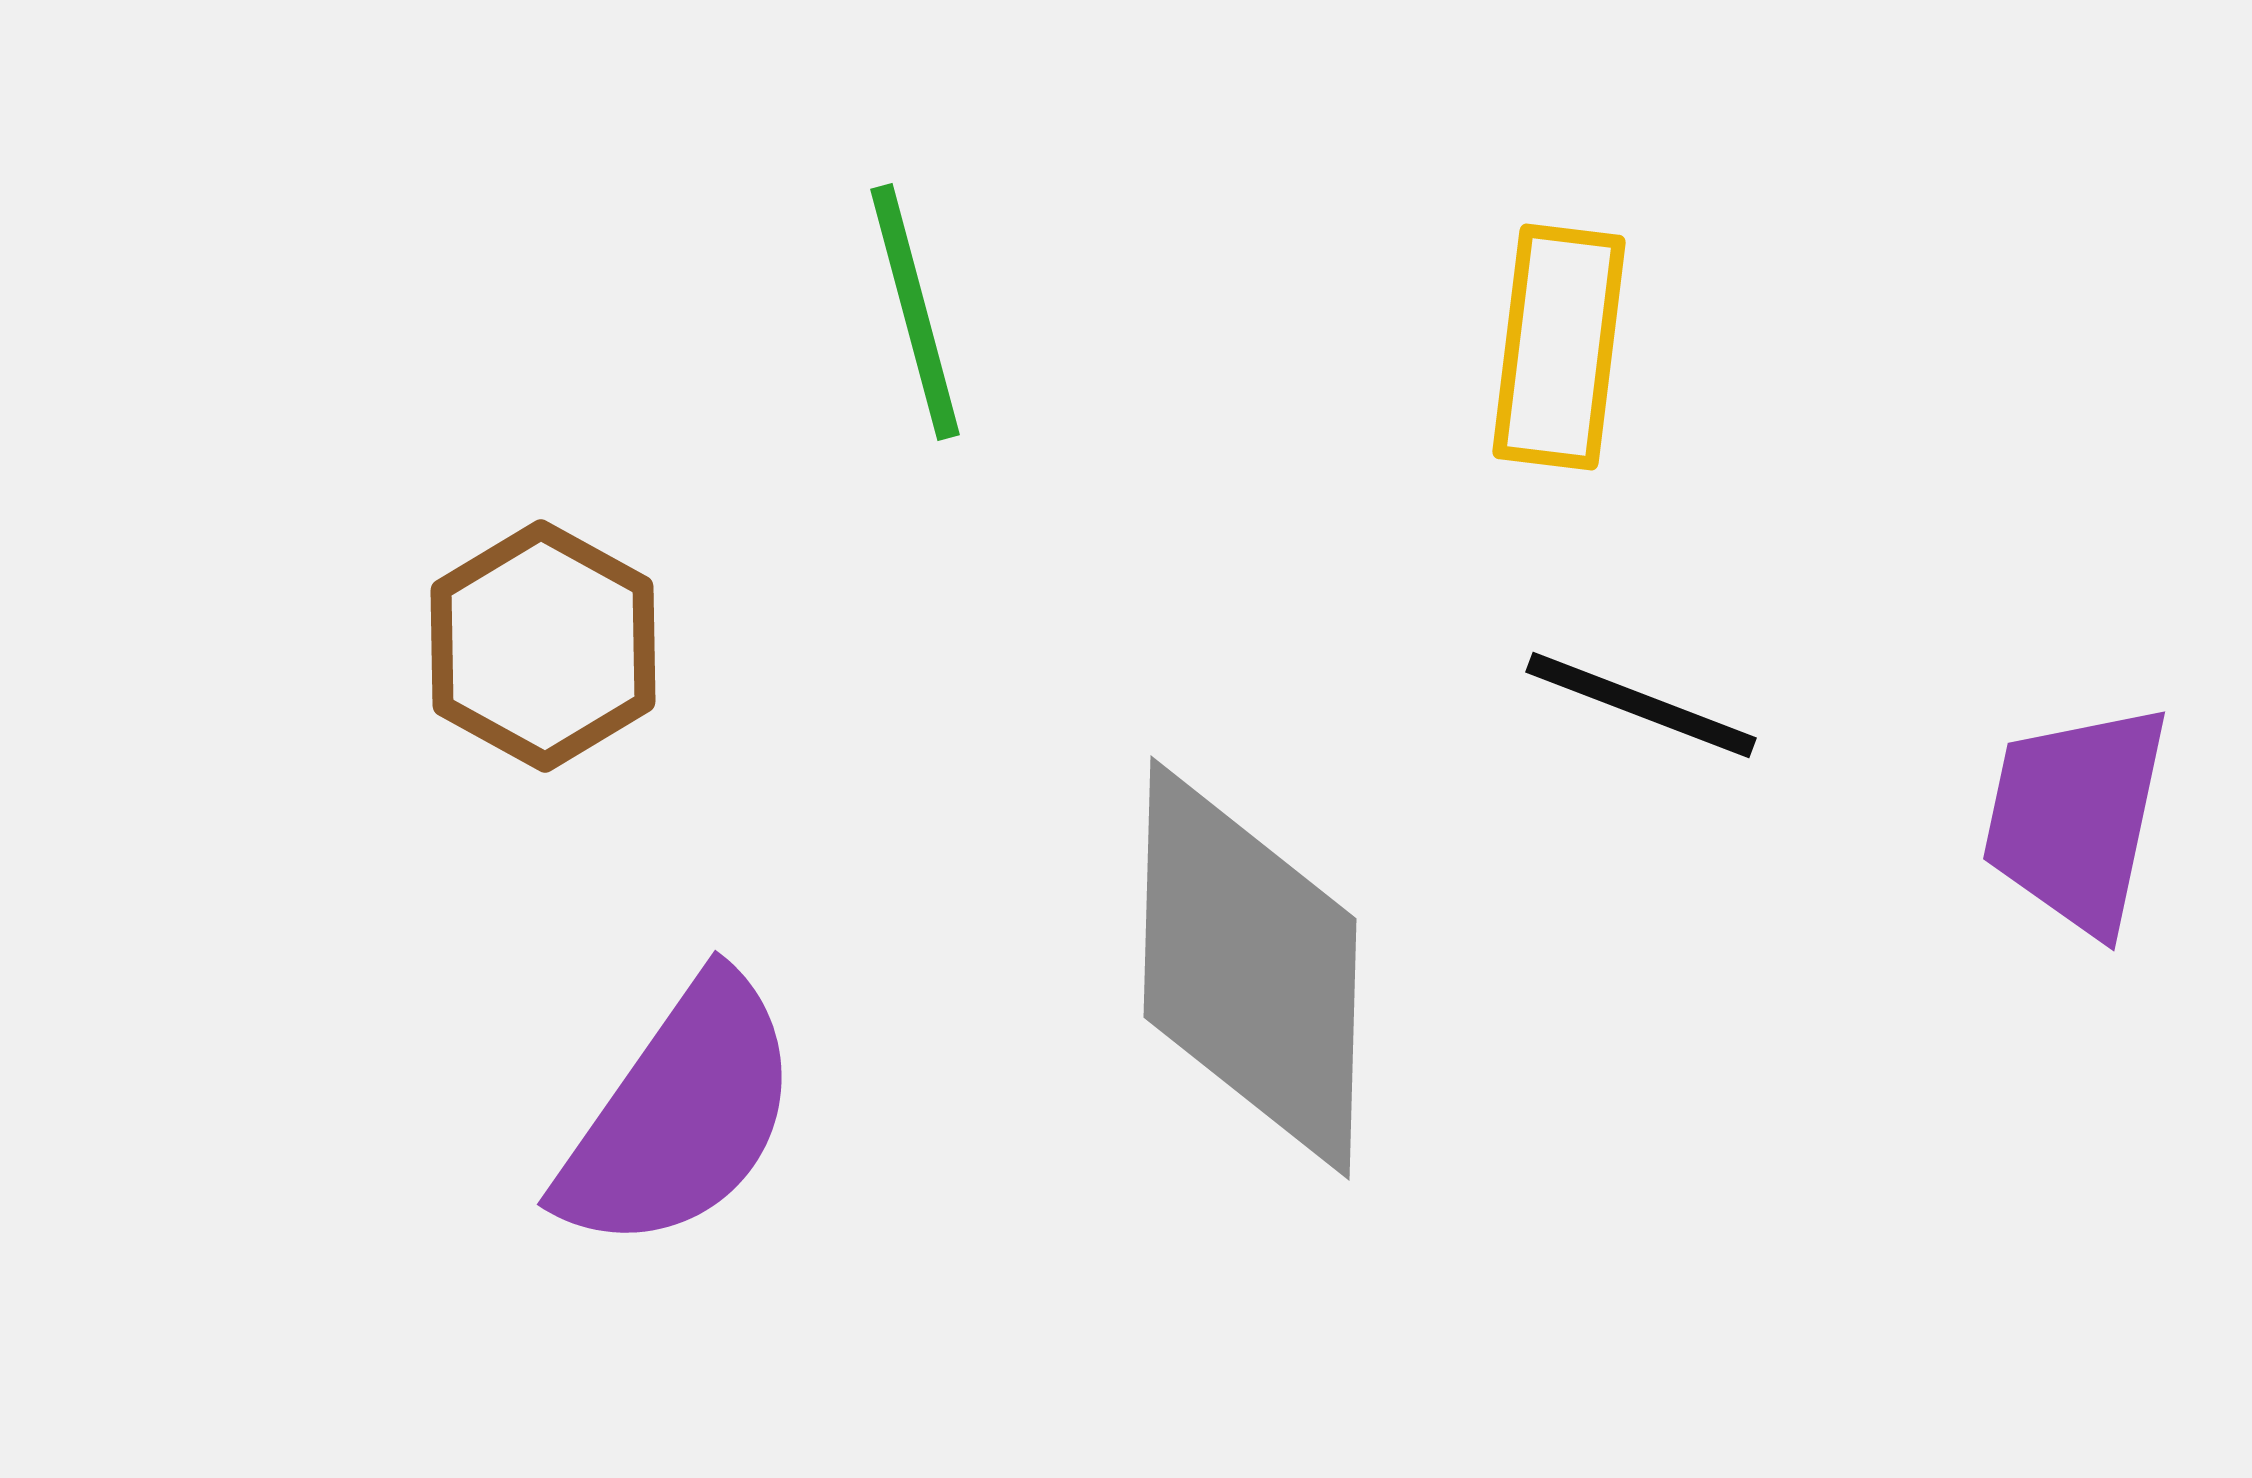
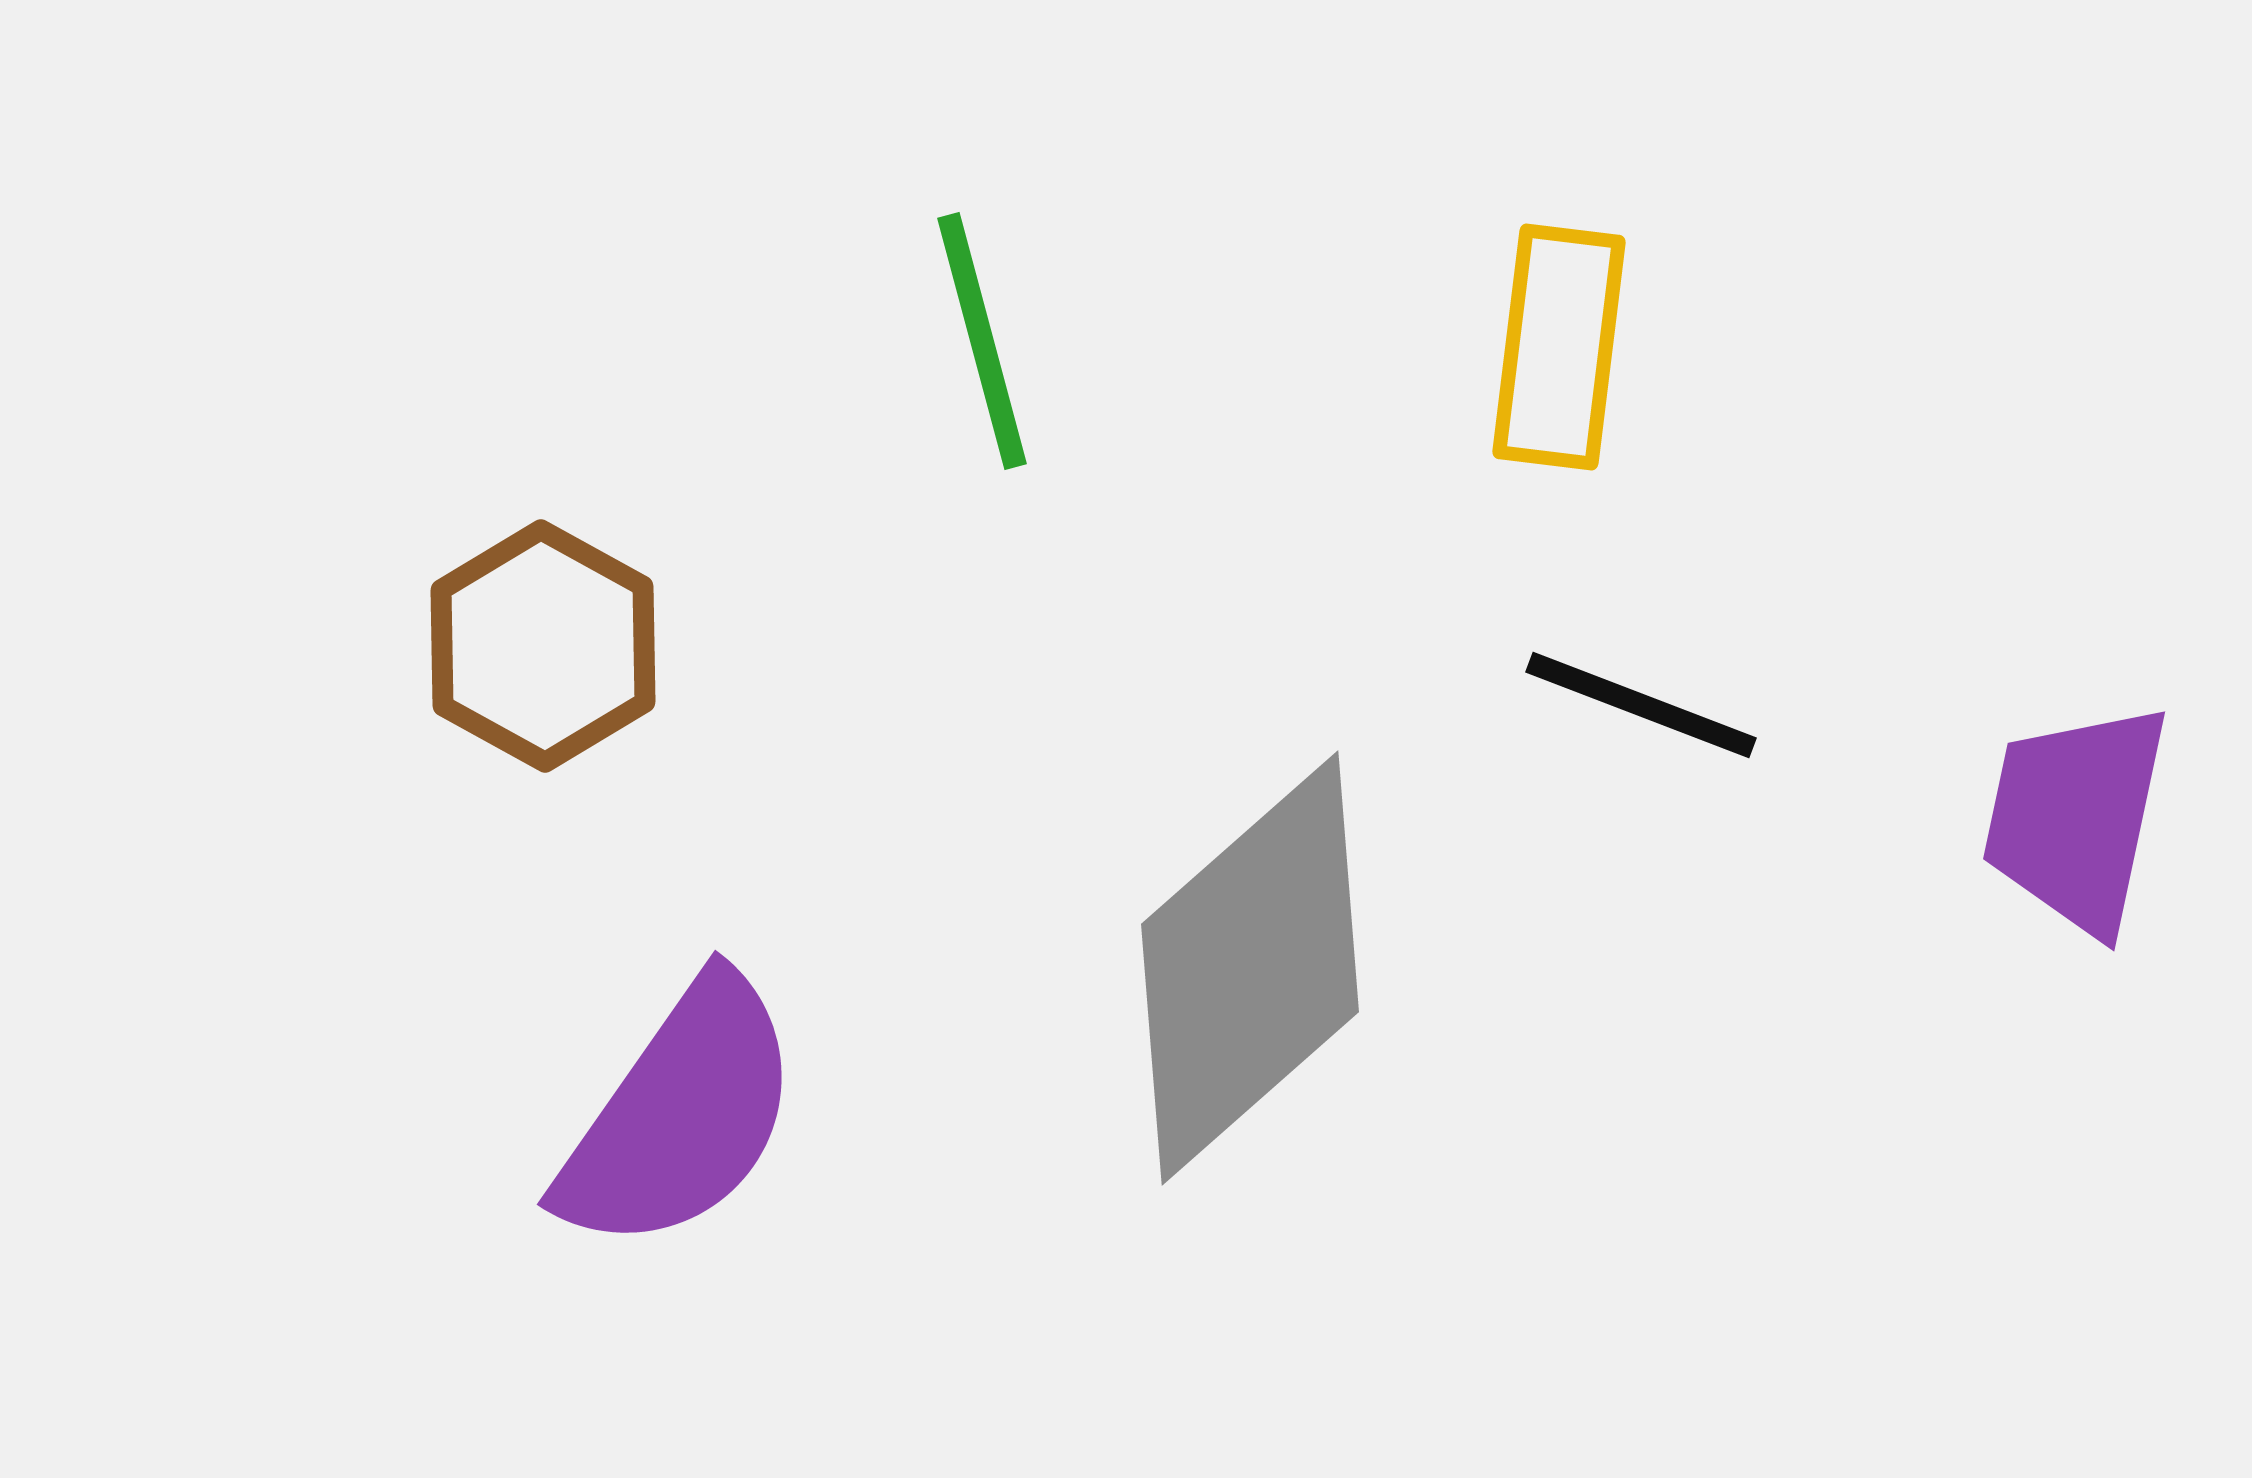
green line: moved 67 px right, 29 px down
gray diamond: rotated 47 degrees clockwise
